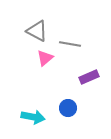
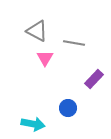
gray line: moved 4 px right, 1 px up
pink triangle: rotated 18 degrees counterclockwise
purple rectangle: moved 5 px right, 2 px down; rotated 24 degrees counterclockwise
cyan arrow: moved 7 px down
